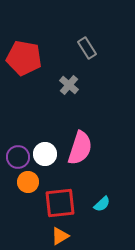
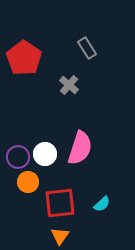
red pentagon: rotated 24 degrees clockwise
orange triangle: rotated 24 degrees counterclockwise
